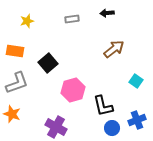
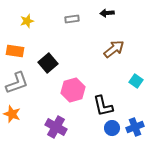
blue cross: moved 2 px left, 7 px down
